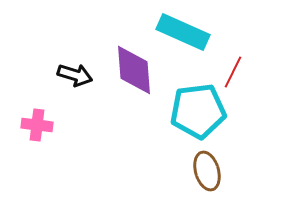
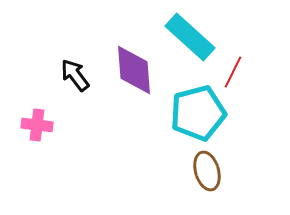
cyan rectangle: moved 7 px right, 5 px down; rotated 18 degrees clockwise
black arrow: rotated 144 degrees counterclockwise
cyan pentagon: moved 2 px down; rotated 8 degrees counterclockwise
